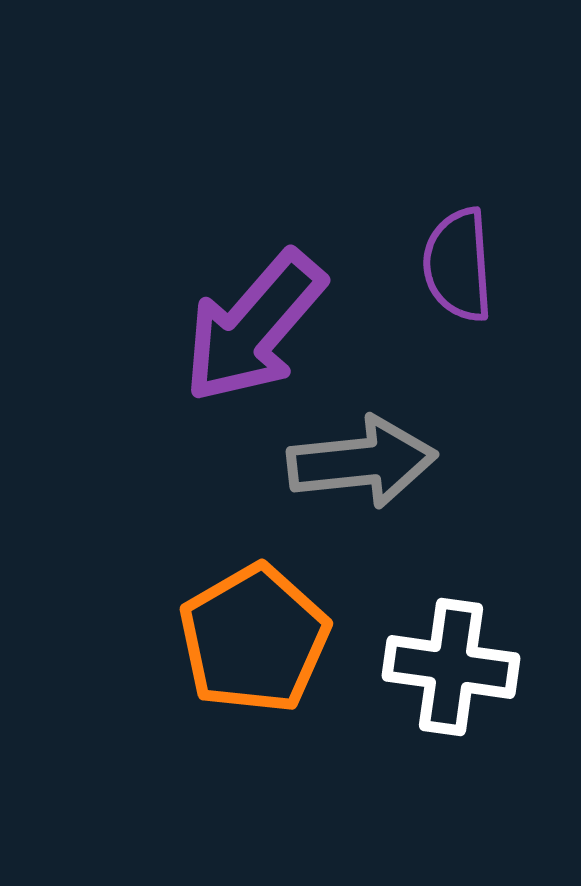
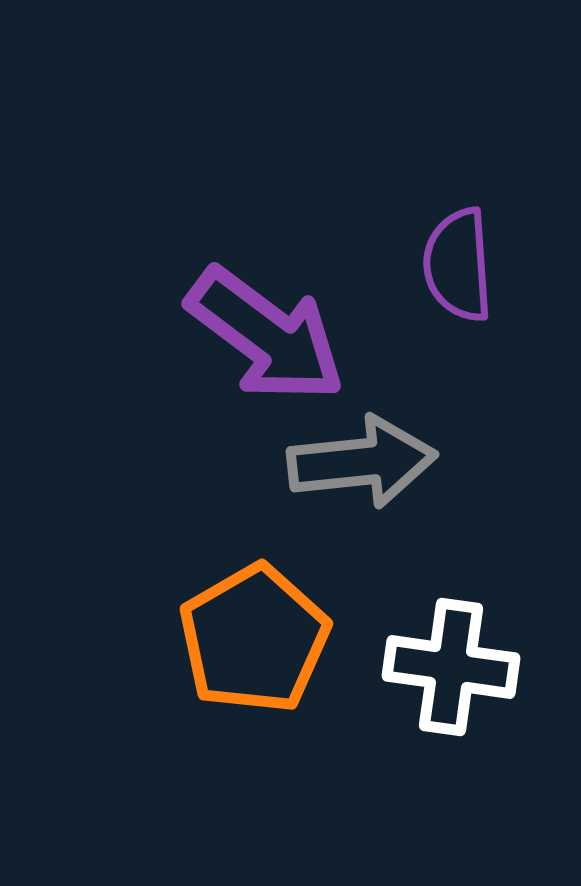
purple arrow: moved 12 px right, 8 px down; rotated 94 degrees counterclockwise
